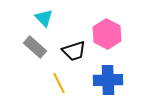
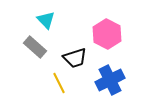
cyan triangle: moved 2 px right, 2 px down
black trapezoid: moved 1 px right, 7 px down
blue cross: moved 2 px right; rotated 24 degrees counterclockwise
